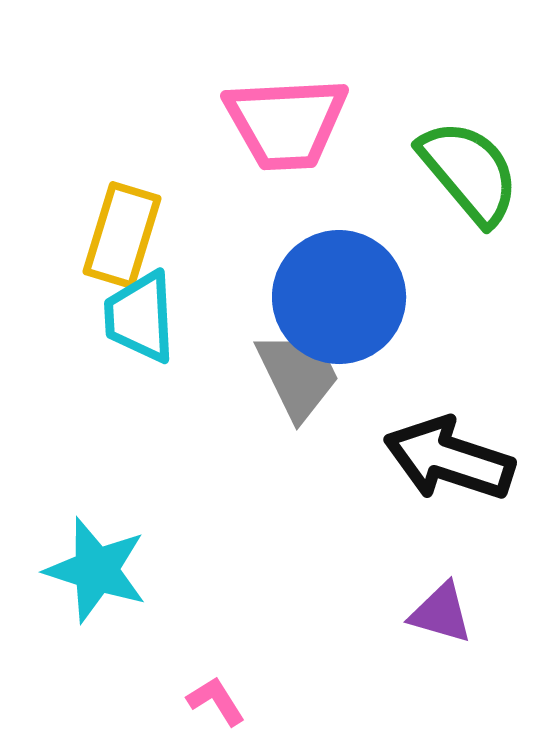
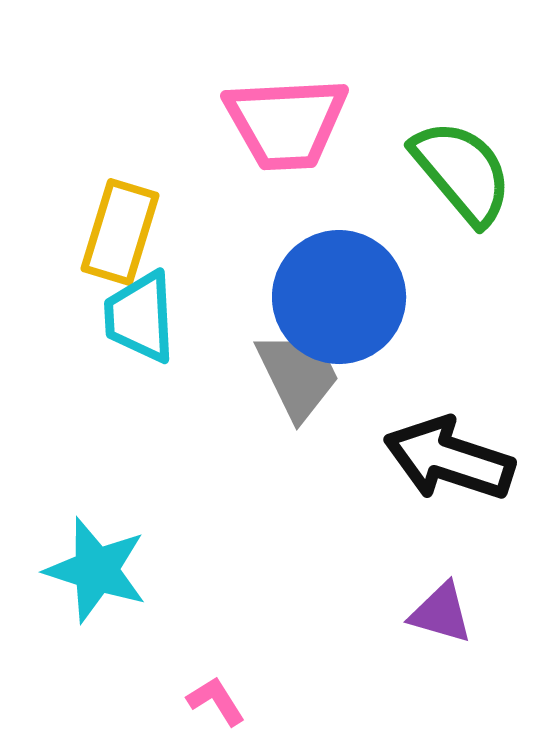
green semicircle: moved 7 px left
yellow rectangle: moved 2 px left, 3 px up
